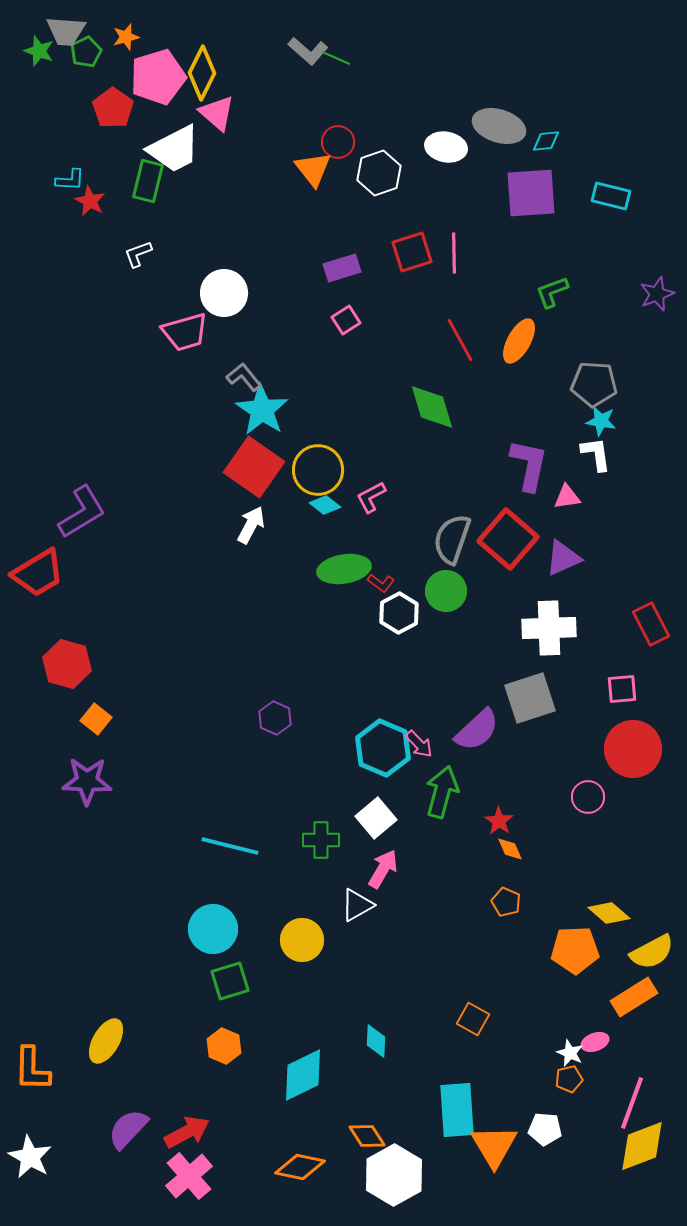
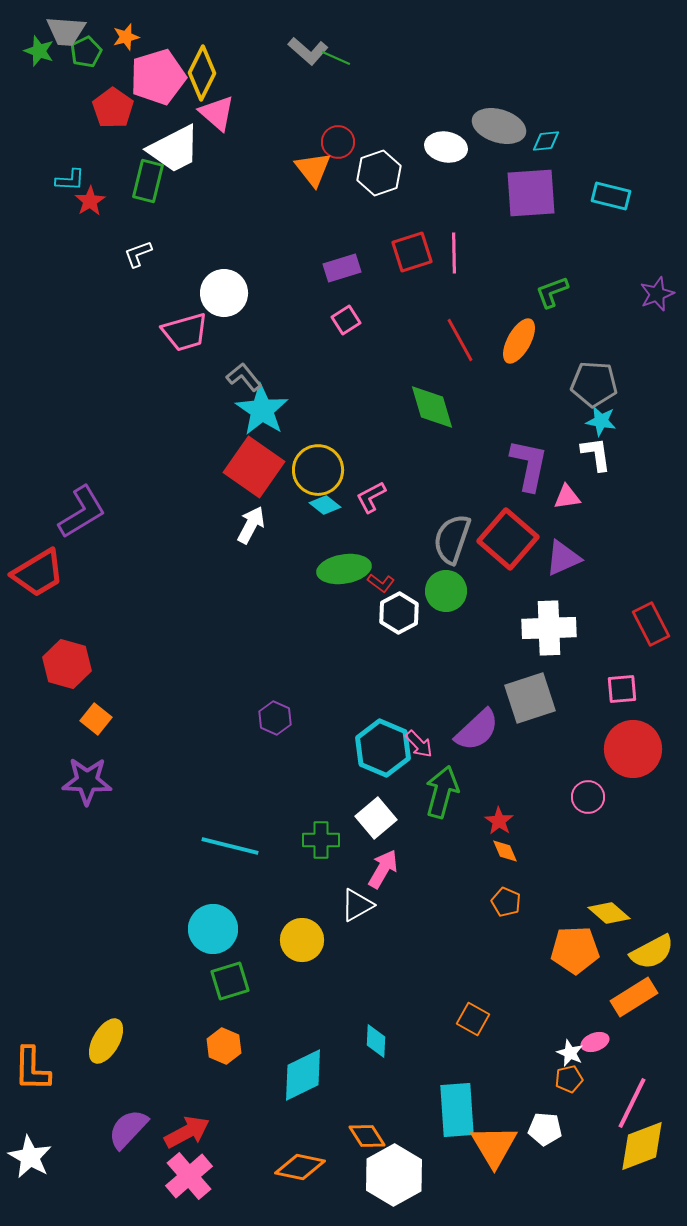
red star at (90, 201): rotated 12 degrees clockwise
orange diamond at (510, 849): moved 5 px left, 2 px down
pink line at (632, 1103): rotated 6 degrees clockwise
